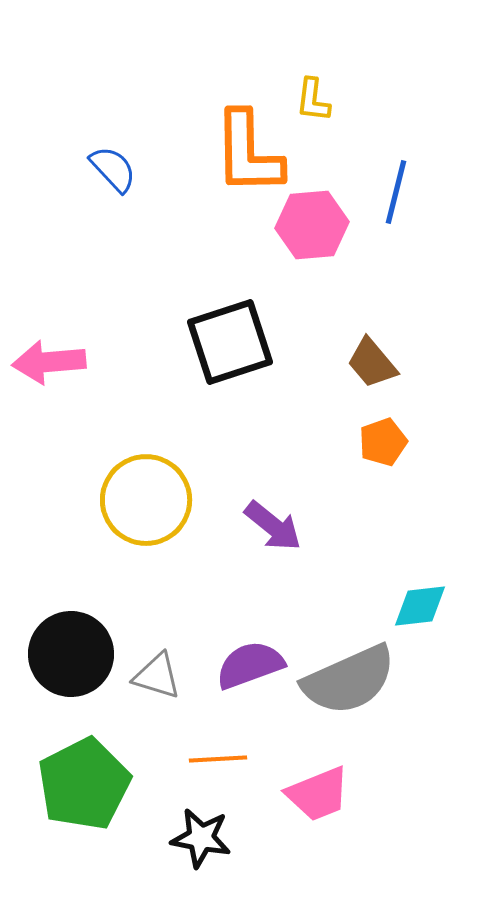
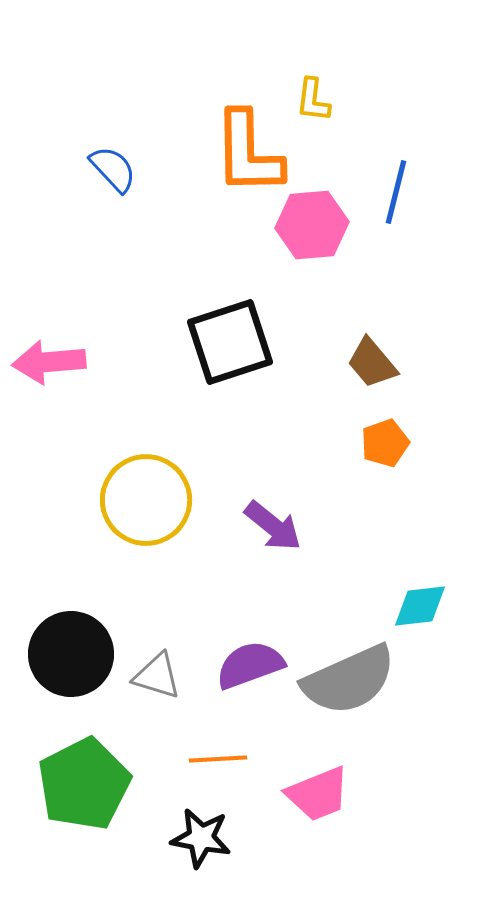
orange pentagon: moved 2 px right, 1 px down
